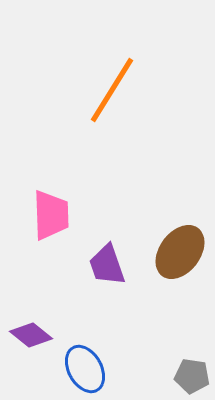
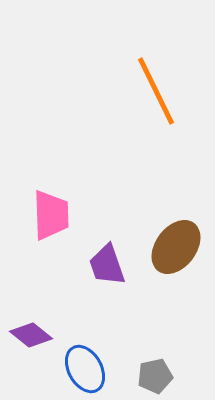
orange line: moved 44 px right, 1 px down; rotated 58 degrees counterclockwise
brown ellipse: moved 4 px left, 5 px up
gray pentagon: moved 37 px left; rotated 20 degrees counterclockwise
